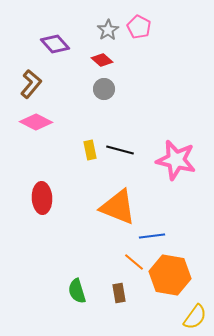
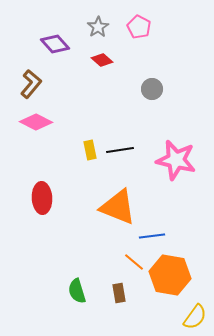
gray star: moved 10 px left, 3 px up
gray circle: moved 48 px right
black line: rotated 24 degrees counterclockwise
